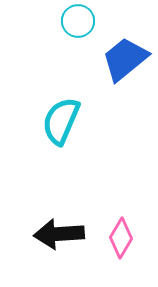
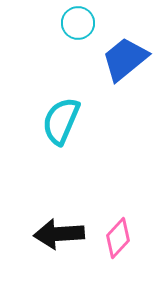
cyan circle: moved 2 px down
pink diamond: moved 3 px left; rotated 12 degrees clockwise
